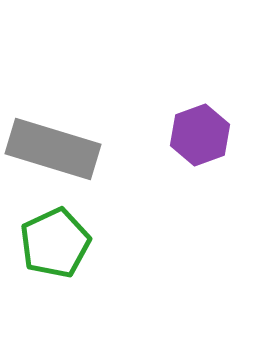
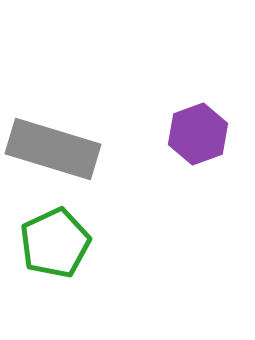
purple hexagon: moved 2 px left, 1 px up
